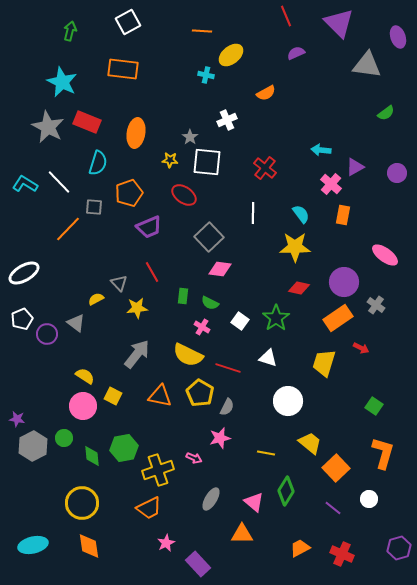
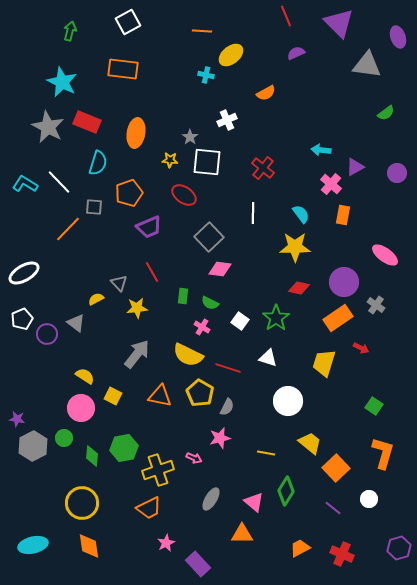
red cross at (265, 168): moved 2 px left
pink circle at (83, 406): moved 2 px left, 2 px down
green diamond at (92, 456): rotated 10 degrees clockwise
